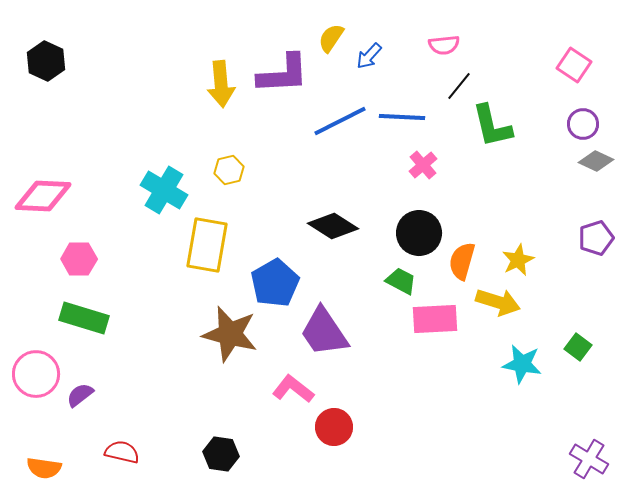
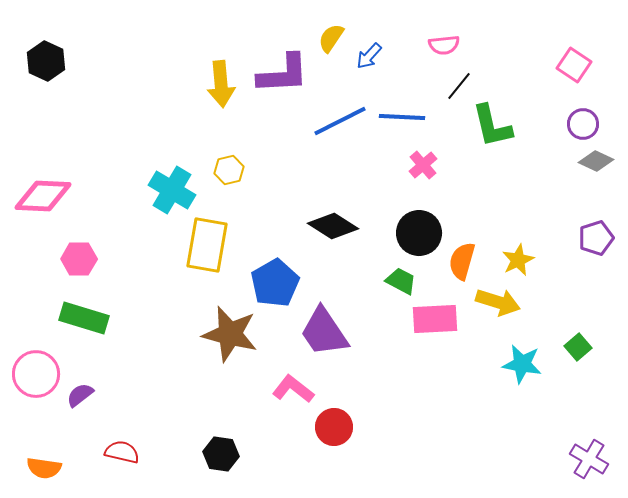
cyan cross at (164, 190): moved 8 px right
green square at (578, 347): rotated 12 degrees clockwise
